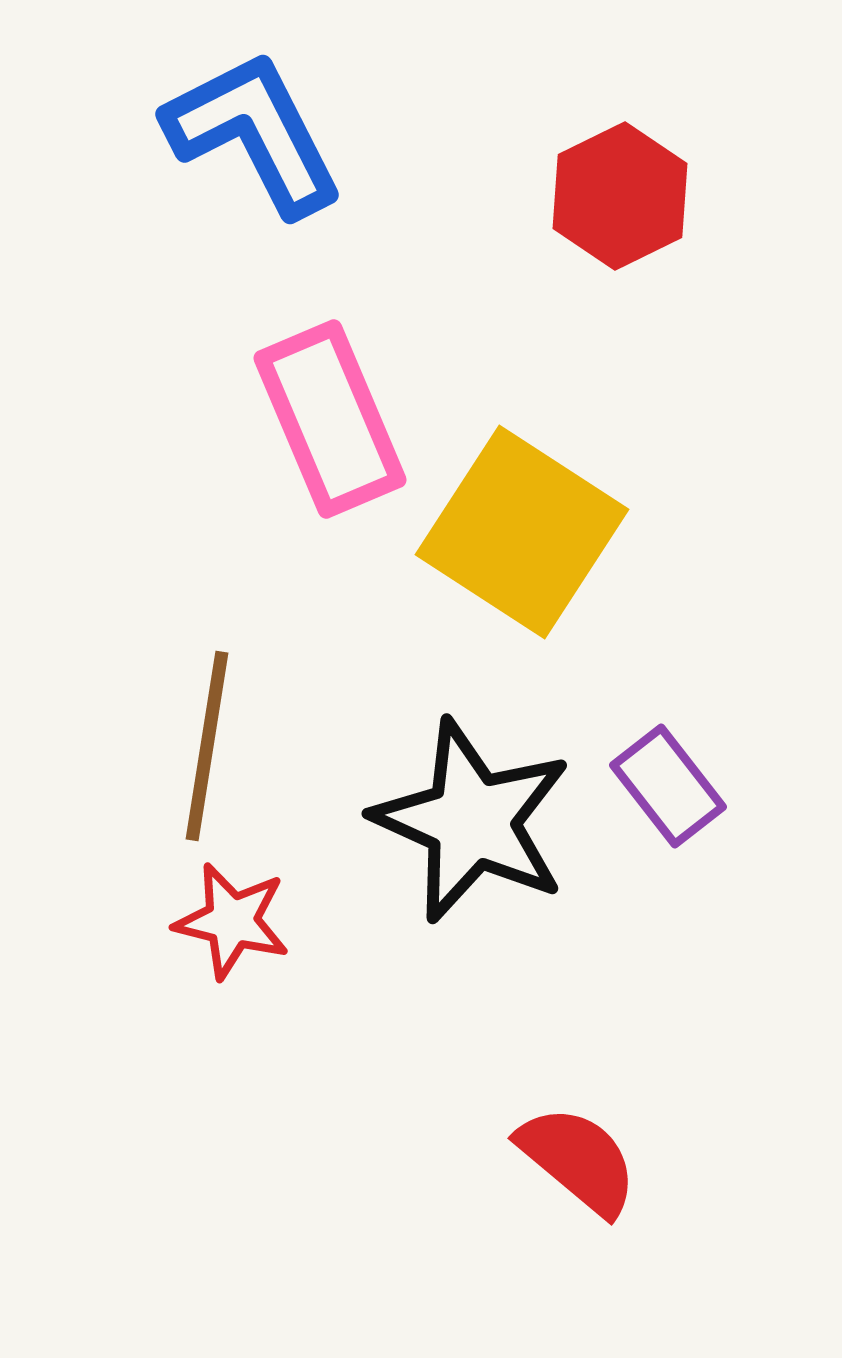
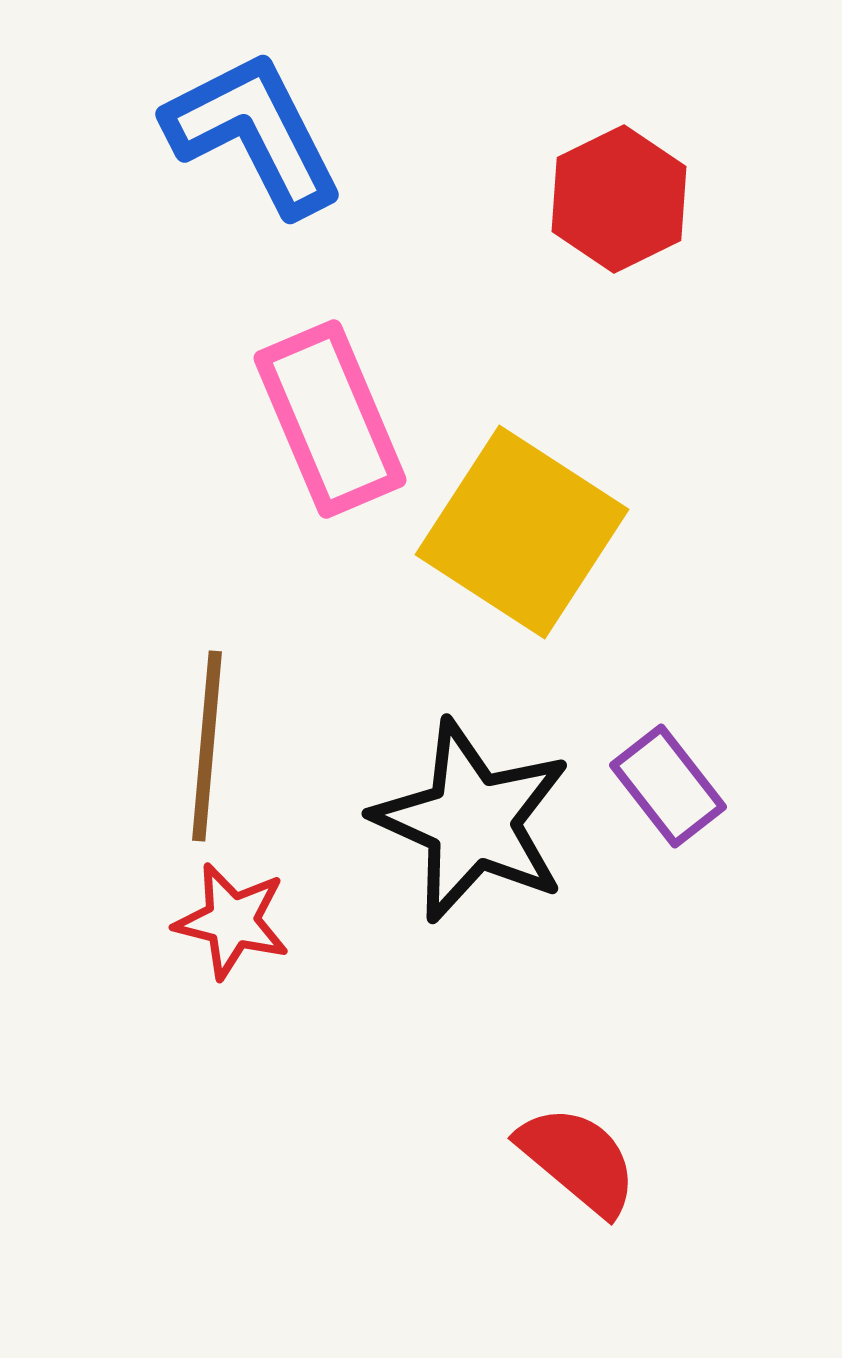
red hexagon: moved 1 px left, 3 px down
brown line: rotated 4 degrees counterclockwise
